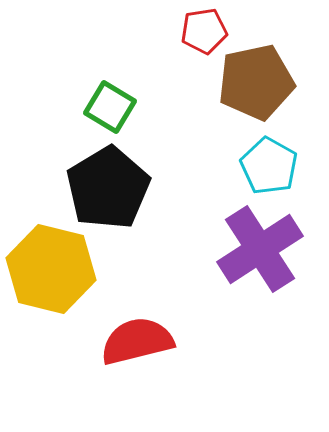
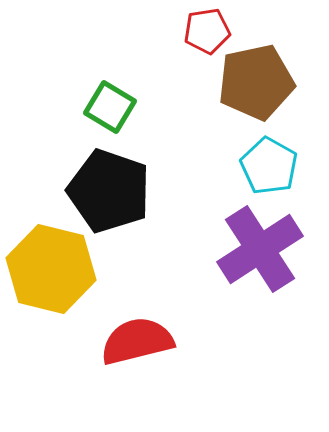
red pentagon: moved 3 px right
black pentagon: moved 1 px right, 3 px down; rotated 22 degrees counterclockwise
